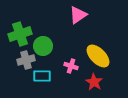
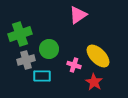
green circle: moved 6 px right, 3 px down
pink cross: moved 3 px right, 1 px up
